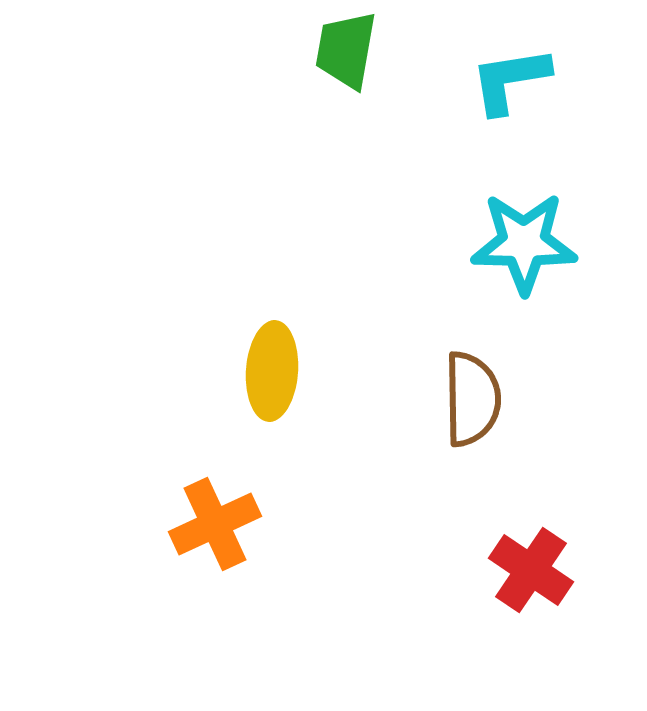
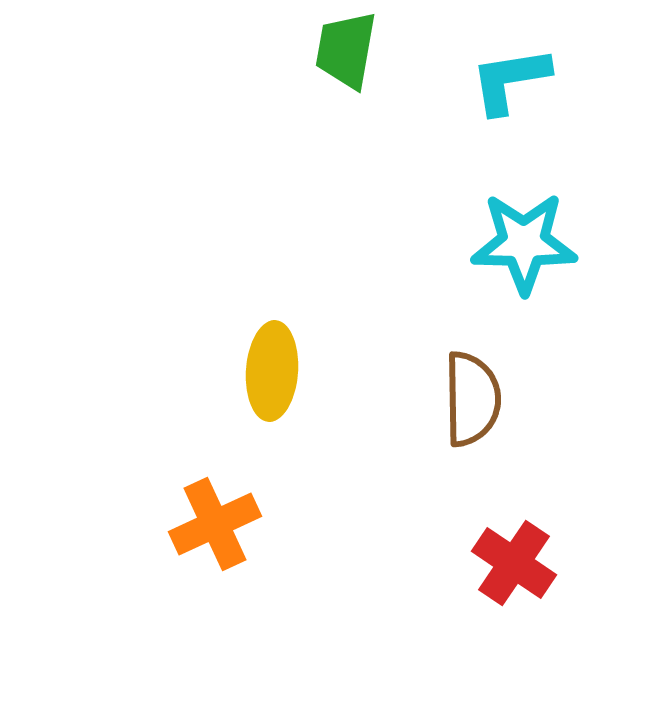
red cross: moved 17 px left, 7 px up
